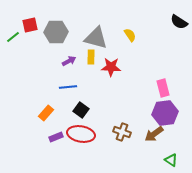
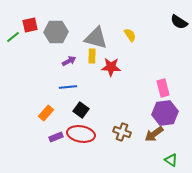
yellow rectangle: moved 1 px right, 1 px up
